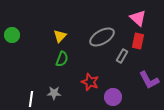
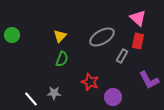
white line: rotated 49 degrees counterclockwise
